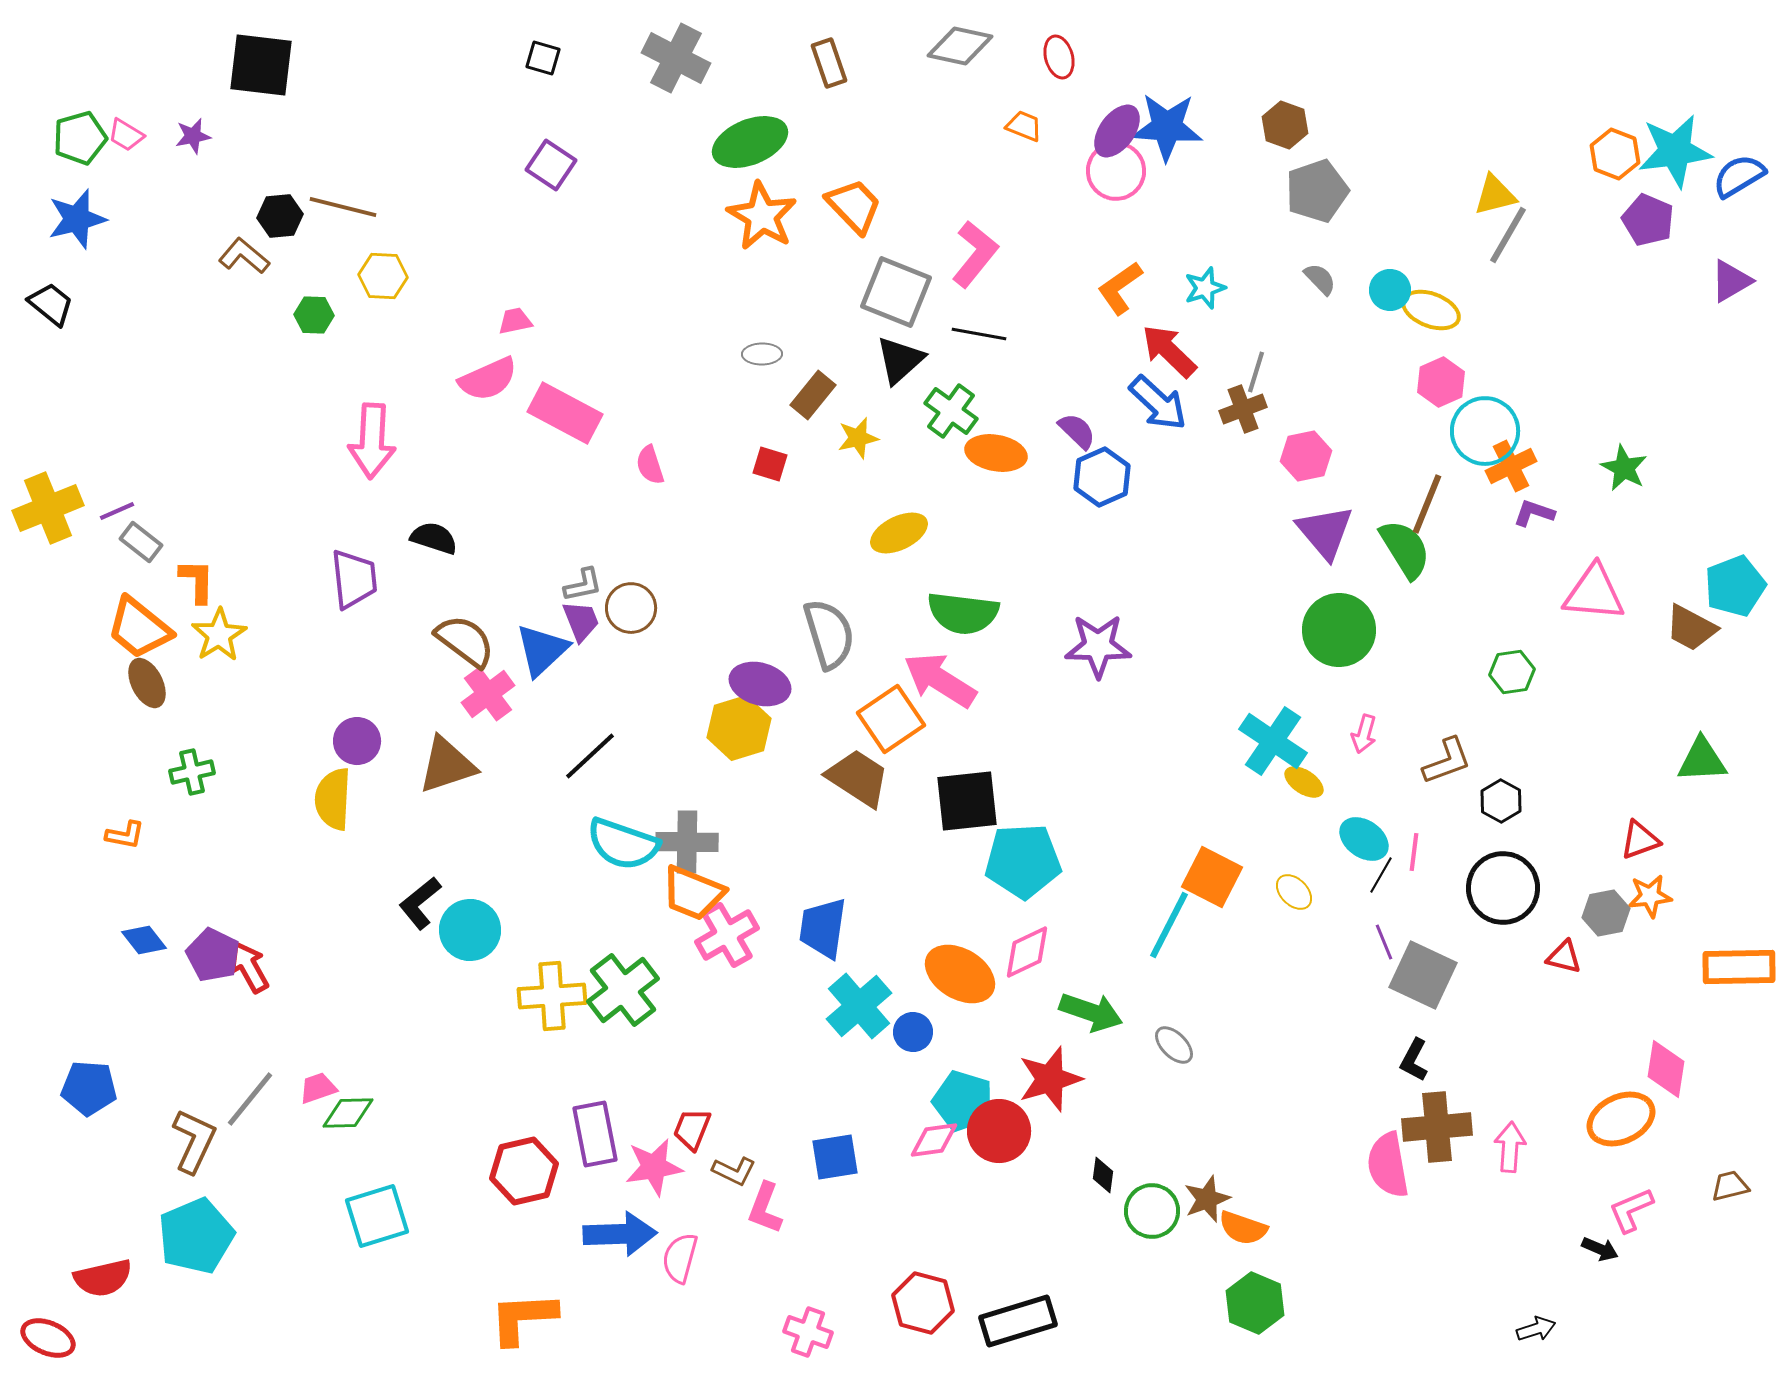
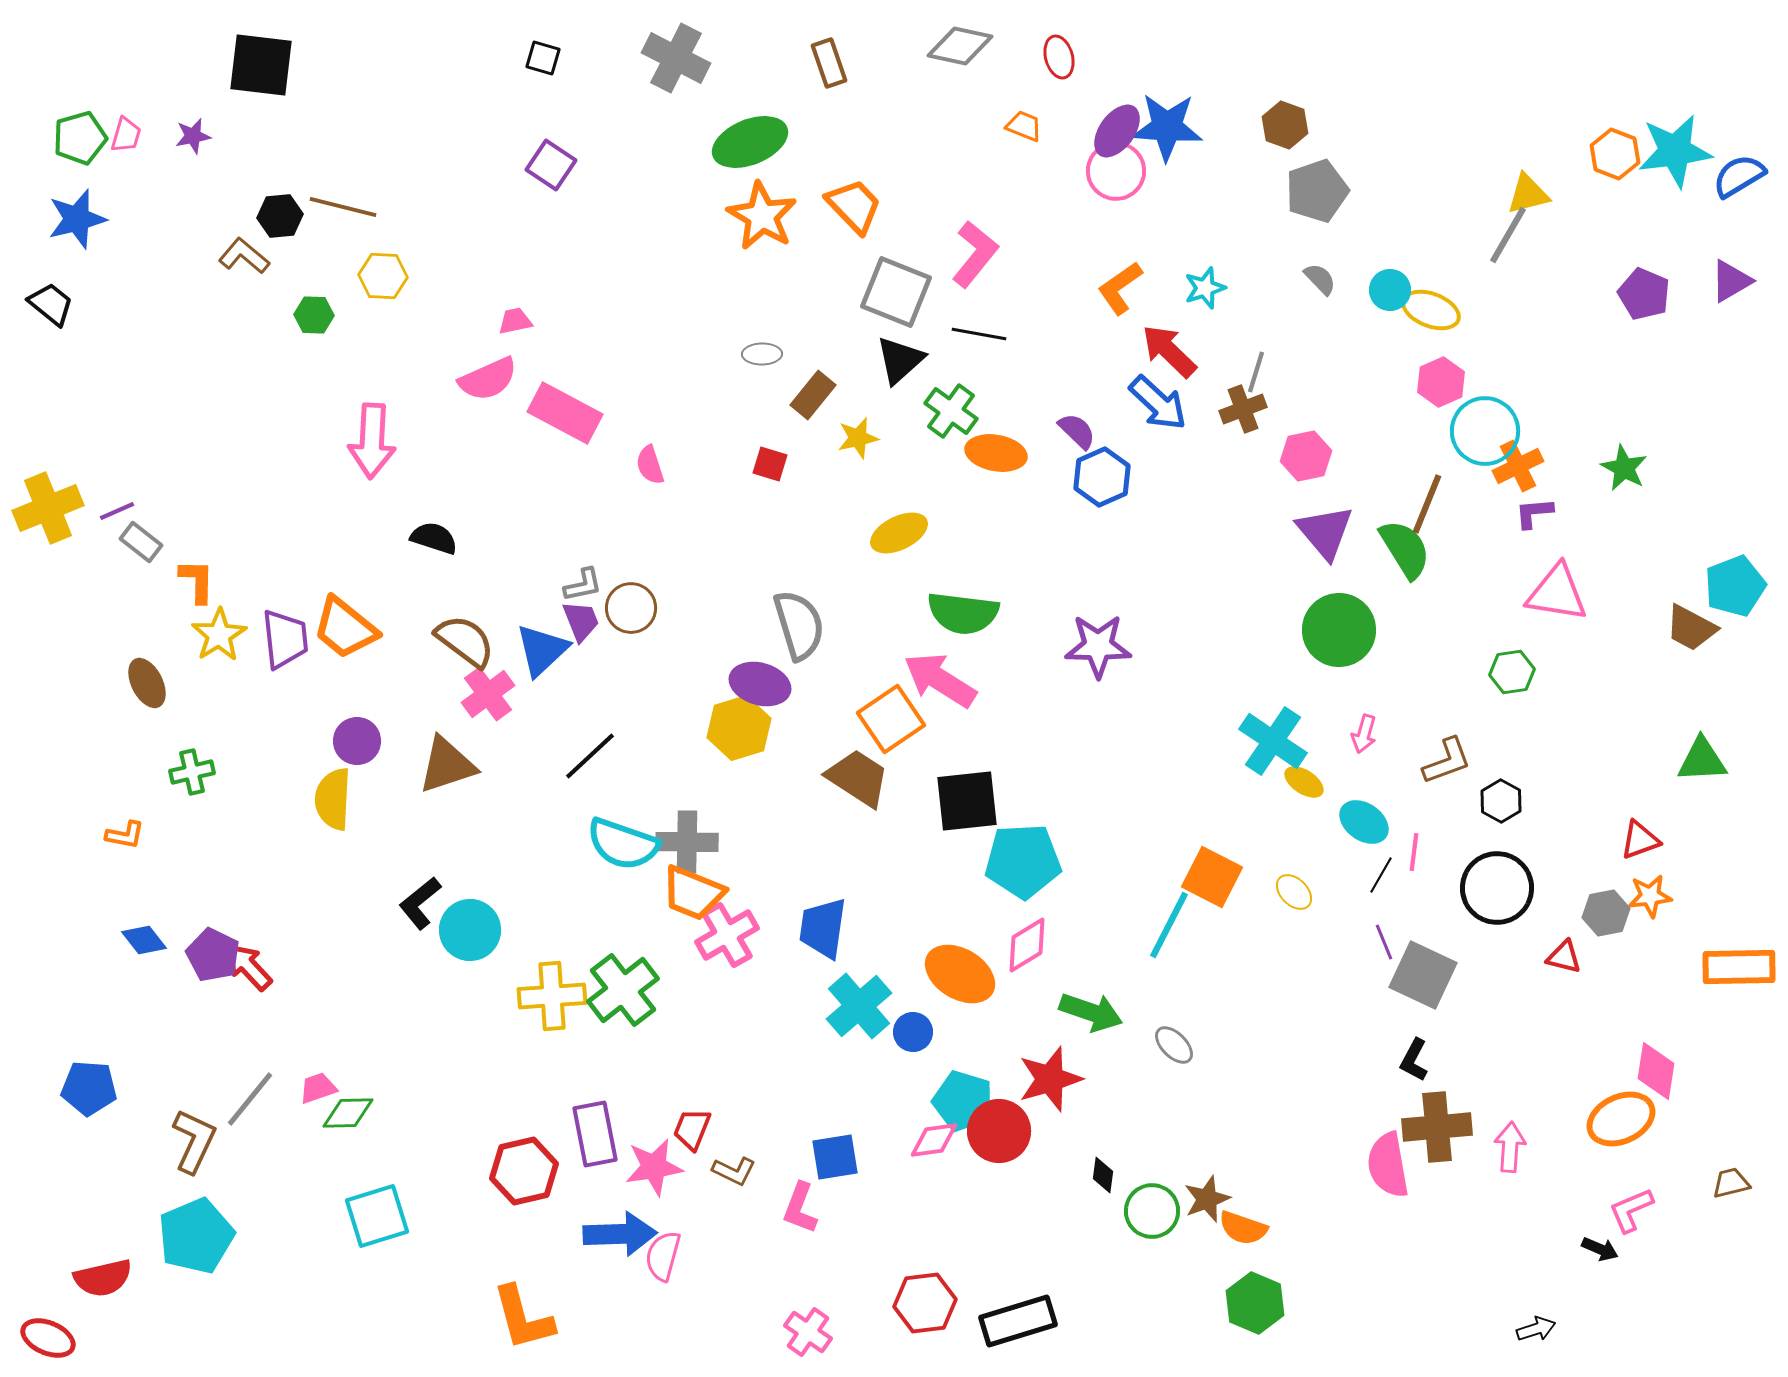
pink trapezoid at (126, 135): rotated 105 degrees counterclockwise
yellow triangle at (1495, 195): moved 33 px right, 1 px up
purple pentagon at (1648, 220): moved 4 px left, 74 px down
orange cross at (1511, 466): moved 7 px right
purple L-shape at (1534, 513): rotated 24 degrees counterclockwise
purple trapezoid at (354, 579): moved 69 px left, 60 px down
pink triangle at (1594, 593): moved 37 px left; rotated 4 degrees clockwise
orange trapezoid at (139, 628): moved 206 px right
gray semicircle at (829, 634): moved 30 px left, 9 px up
cyan ellipse at (1364, 839): moved 17 px up
black circle at (1503, 888): moved 6 px left
pink diamond at (1027, 952): moved 7 px up; rotated 6 degrees counterclockwise
red arrow at (249, 967): rotated 14 degrees counterclockwise
pink diamond at (1666, 1069): moved 10 px left, 2 px down
brown trapezoid at (1730, 1186): moved 1 px right, 3 px up
pink L-shape at (765, 1208): moved 35 px right
pink semicircle at (680, 1258): moved 17 px left, 2 px up
red hexagon at (923, 1303): moved 2 px right; rotated 22 degrees counterclockwise
orange L-shape at (523, 1318): rotated 102 degrees counterclockwise
pink cross at (808, 1332): rotated 15 degrees clockwise
